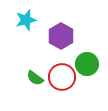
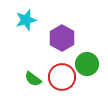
purple hexagon: moved 1 px right, 2 px down
green semicircle: moved 2 px left, 1 px down
